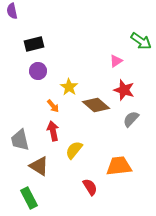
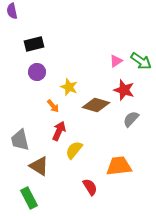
green arrow: moved 20 px down
purple circle: moved 1 px left, 1 px down
yellow star: rotated 12 degrees counterclockwise
brown diamond: rotated 24 degrees counterclockwise
red arrow: moved 6 px right; rotated 36 degrees clockwise
